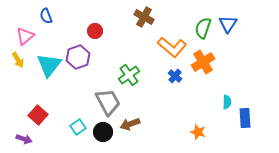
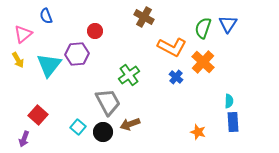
pink triangle: moved 2 px left, 2 px up
orange L-shape: rotated 12 degrees counterclockwise
purple hexagon: moved 1 px left, 3 px up; rotated 15 degrees clockwise
orange cross: rotated 15 degrees counterclockwise
blue cross: moved 1 px right, 1 px down
cyan semicircle: moved 2 px right, 1 px up
blue rectangle: moved 12 px left, 4 px down
cyan square: rotated 14 degrees counterclockwise
purple arrow: rotated 91 degrees clockwise
